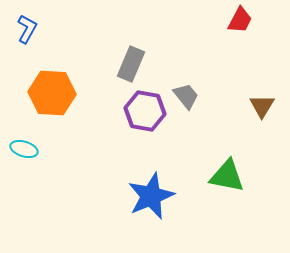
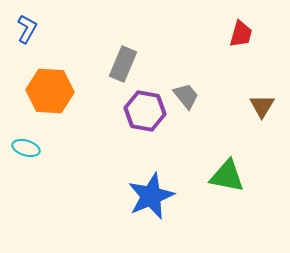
red trapezoid: moved 1 px right, 14 px down; rotated 12 degrees counterclockwise
gray rectangle: moved 8 px left
orange hexagon: moved 2 px left, 2 px up
cyan ellipse: moved 2 px right, 1 px up
